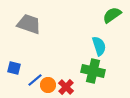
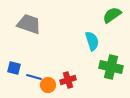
cyan semicircle: moved 7 px left, 5 px up
green cross: moved 18 px right, 4 px up
blue line: moved 1 px left, 3 px up; rotated 56 degrees clockwise
red cross: moved 2 px right, 7 px up; rotated 28 degrees clockwise
